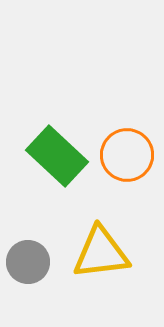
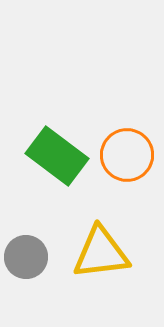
green rectangle: rotated 6 degrees counterclockwise
gray circle: moved 2 px left, 5 px up
